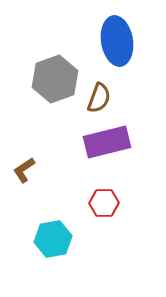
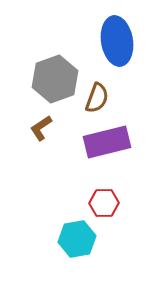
brown semicircle: moved 2 px left
brown L-shape: moved 17 px right, 42 px up
cyan hexagon: moved 24 px right
